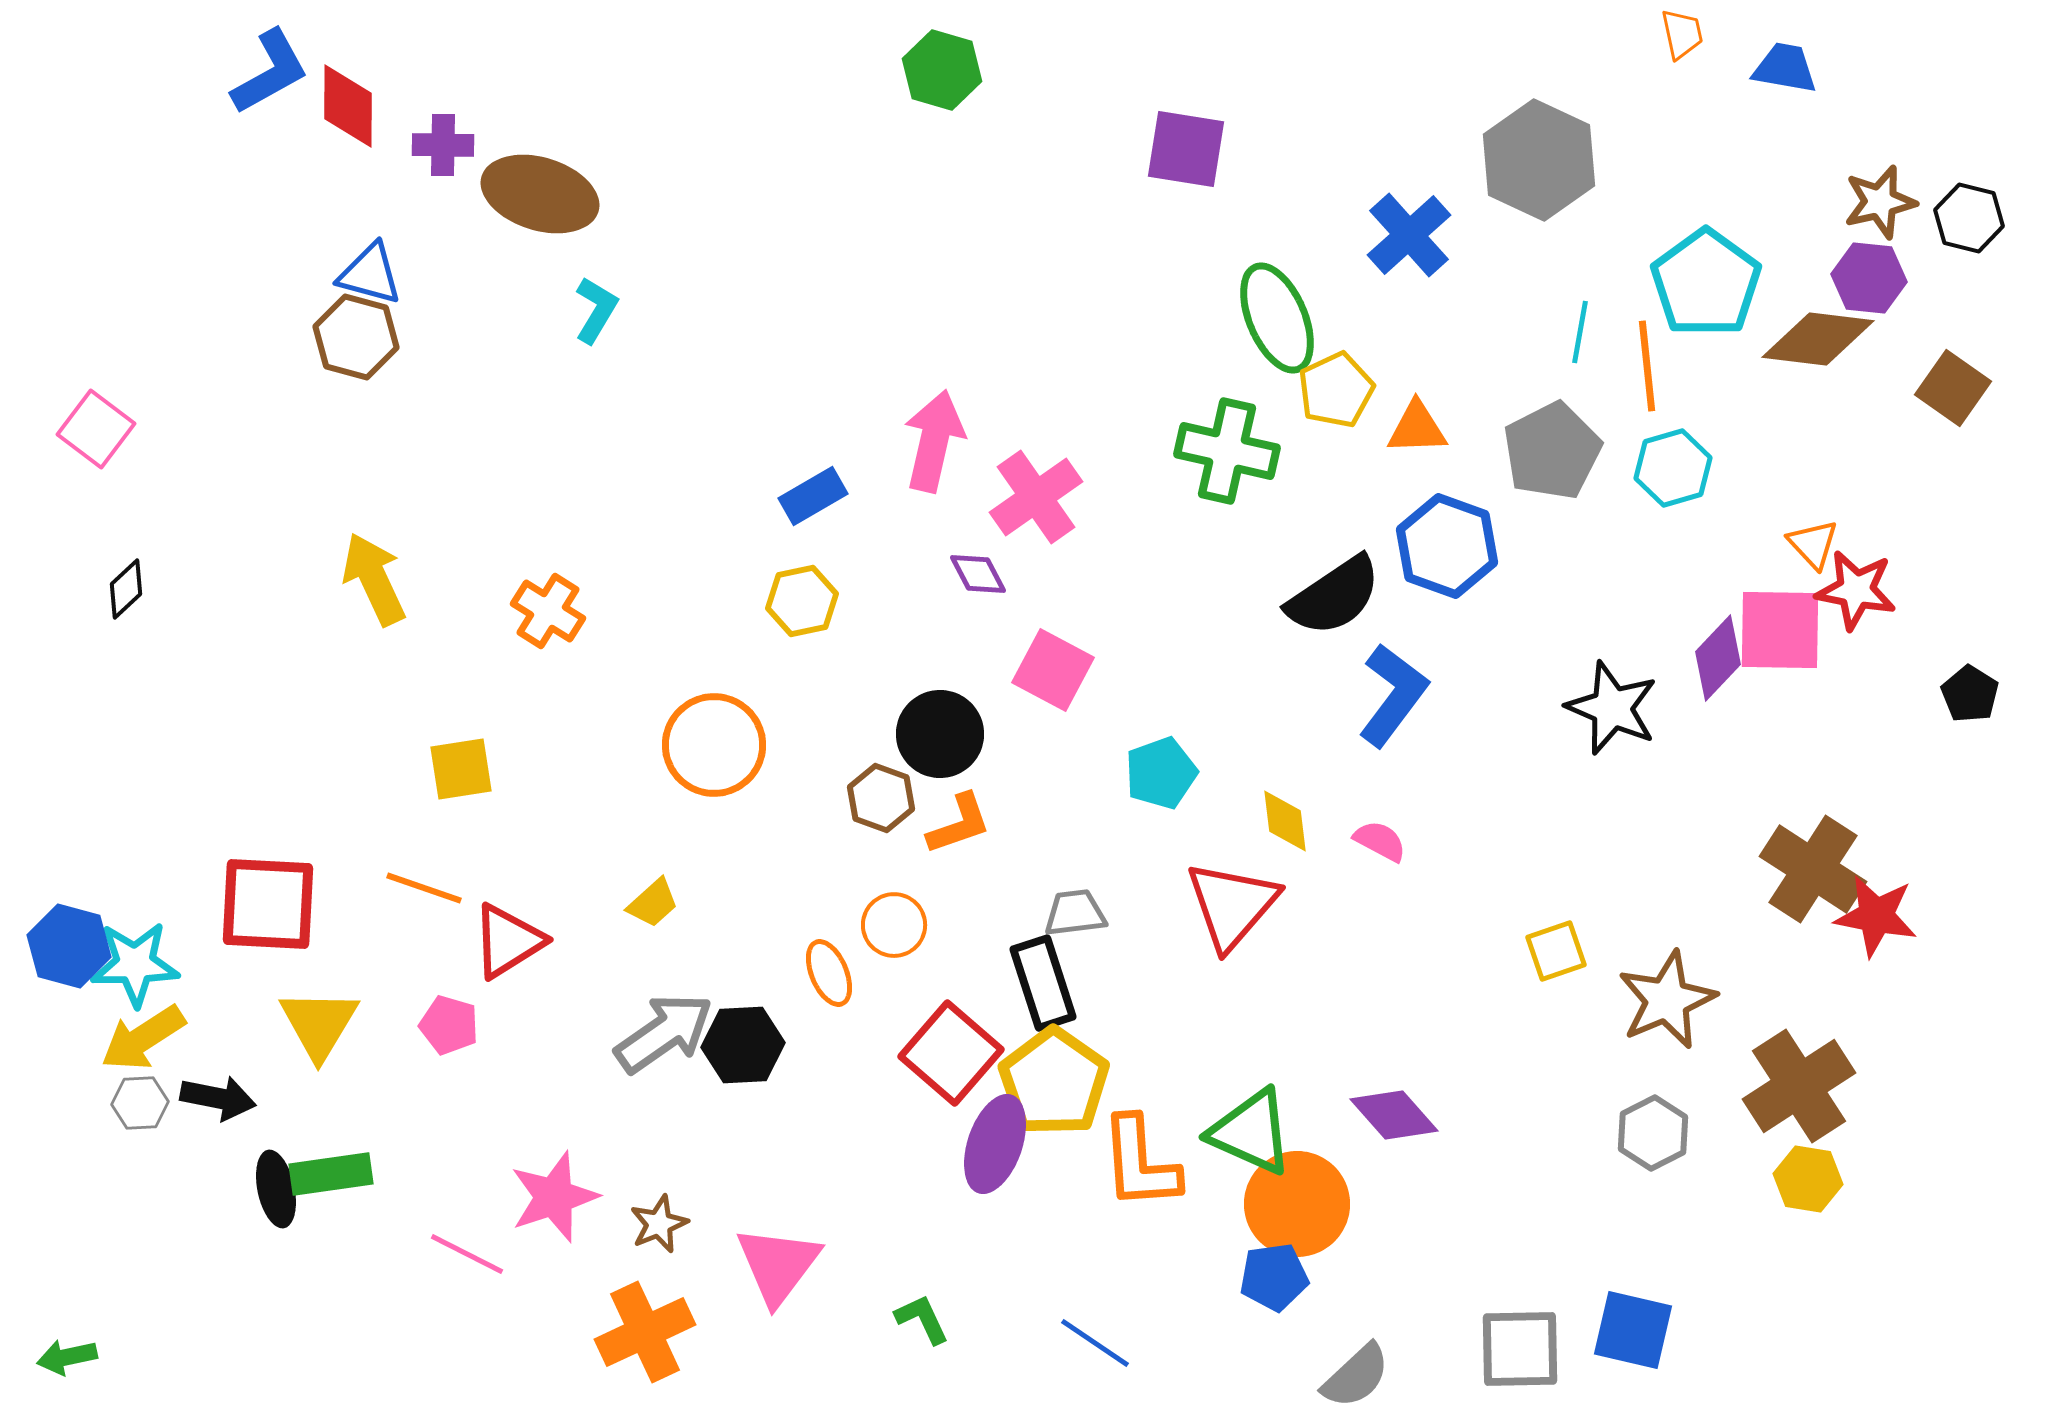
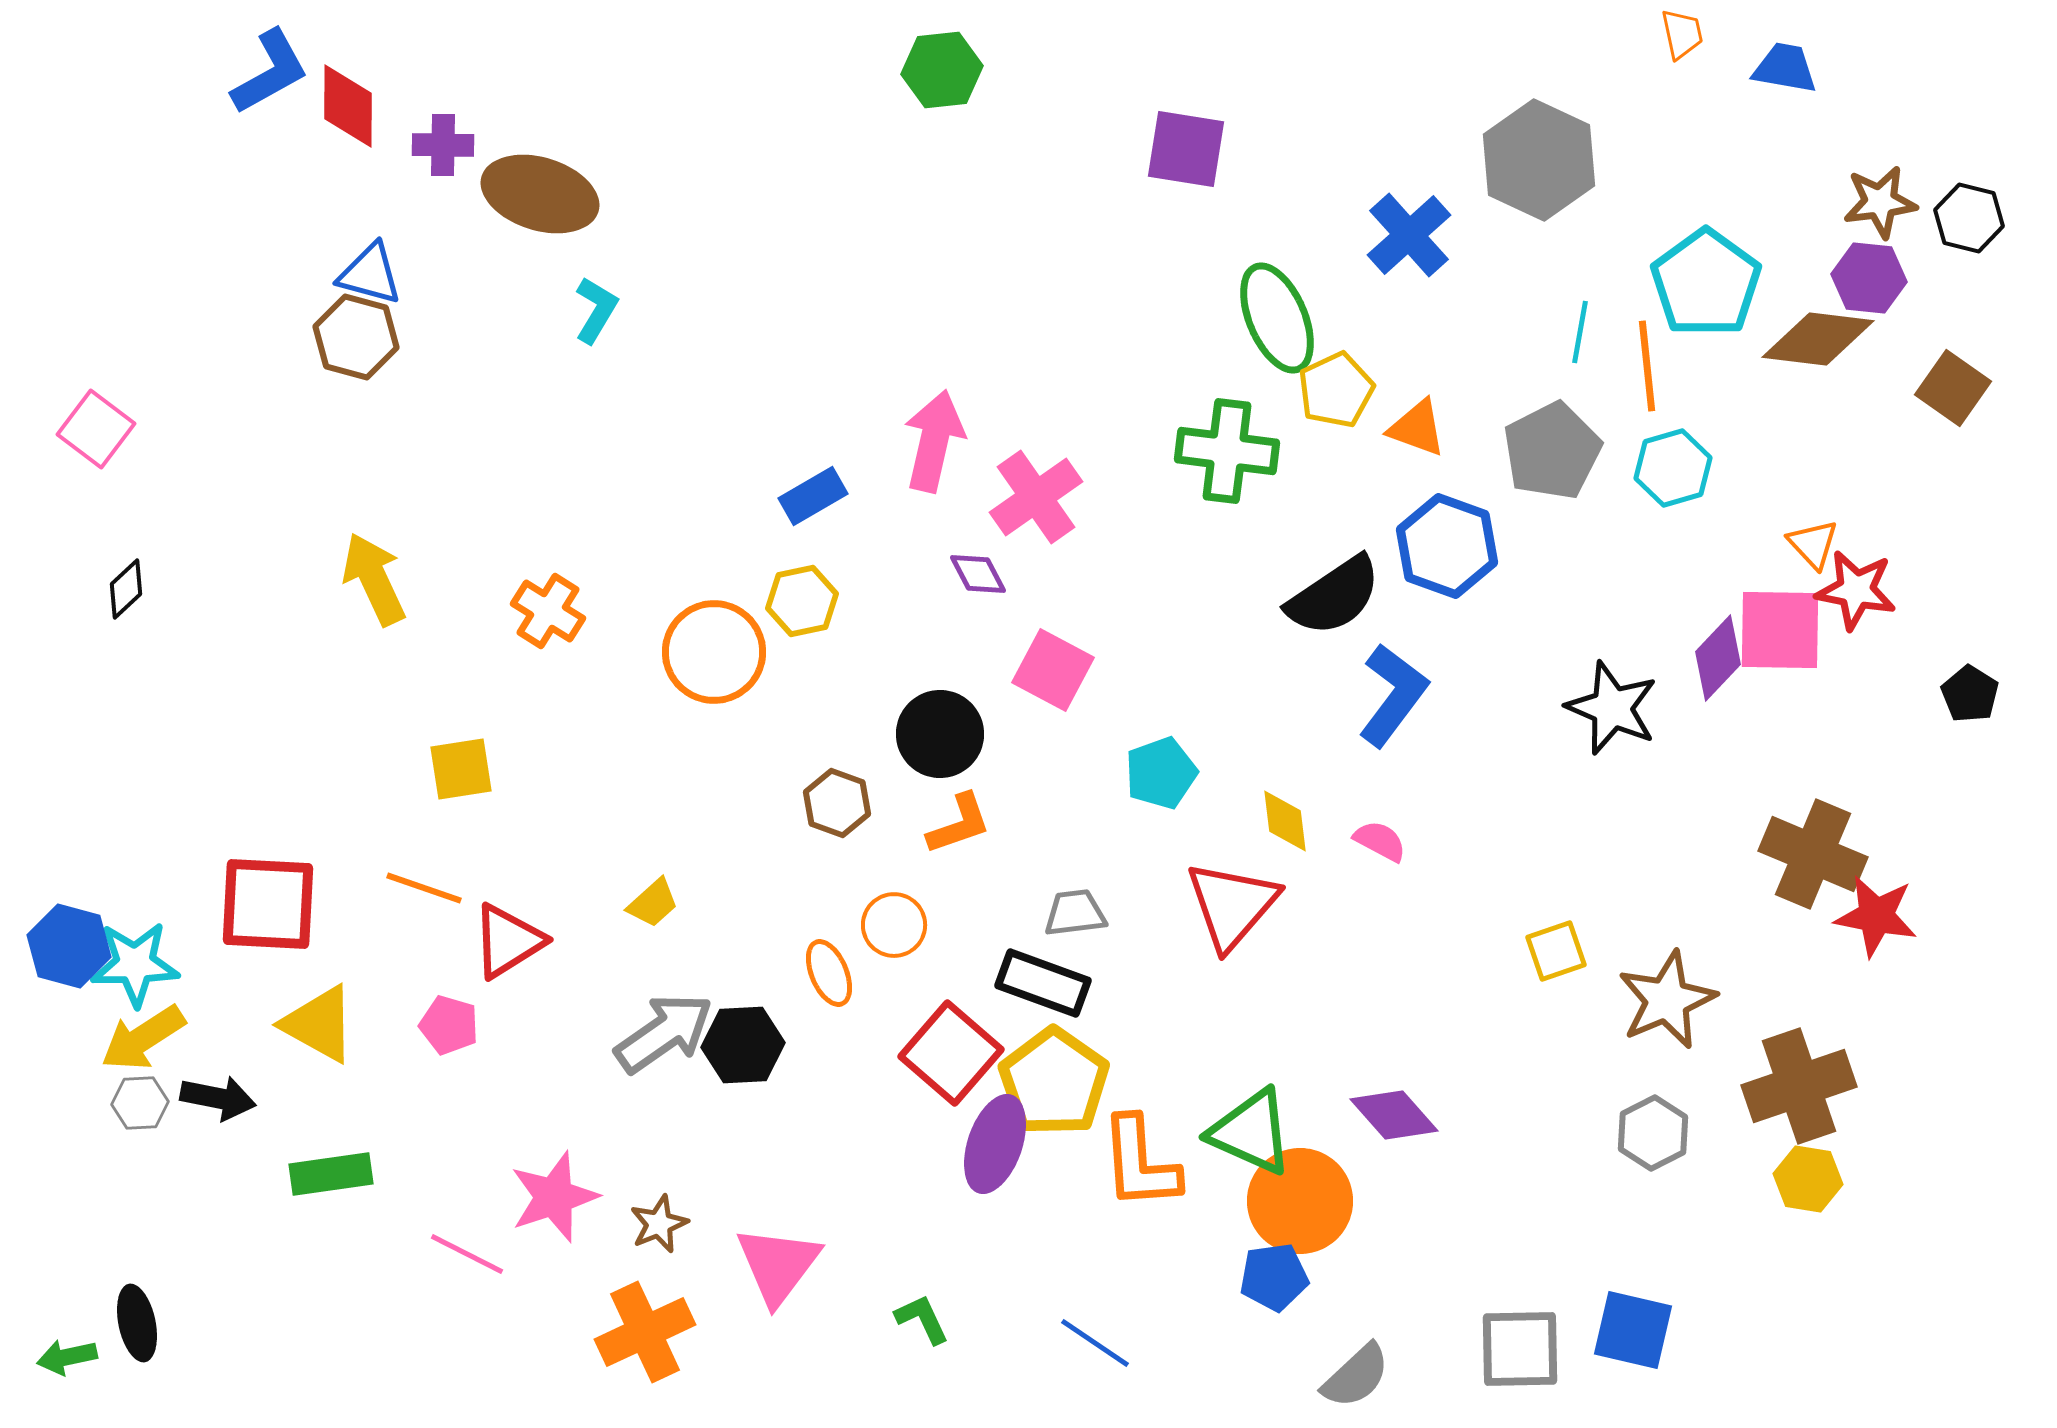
green hexagon at (942, 70): rotated 22 degrees counterclockwise
brown star at (1880, 202): rotated 6 degrees clockwise
orange triangle at (1417, 428): rotated 22 degrees clockwise
green cross at (1227, 451): rotated 6 degrees counterclockwise
orange circle at (714, 745): moved 93 px up
brown hexagon at (881, 798): moved 44 px left, 5 px down
brown cross at (1813, 869): moved 15 px up; rotated 10 degrees counterclockwise
black rectangle at (1043, 983): rotated 52 degrees counterclockwise
yellow triangle at (319, 1024): rotated 32 degrees counterclockwise
brown cross at (1799, 1086): rotated 14 degrees clockwise
black ellipse at (276, 1189): moved 139 px left, 134 px down
orange circle at (1297, 1204): moved 3 px right, 3 px up
